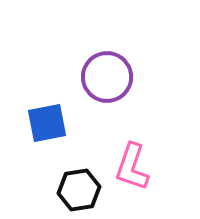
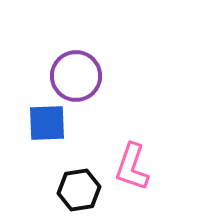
purple circle: moved 31 px left, 1 px up
blue square: rotated 9 degrees clockwise
